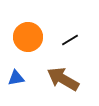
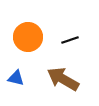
black line: rotated 12 degrees clockwise
blue triangle: rotated 24 degrees clockwise
